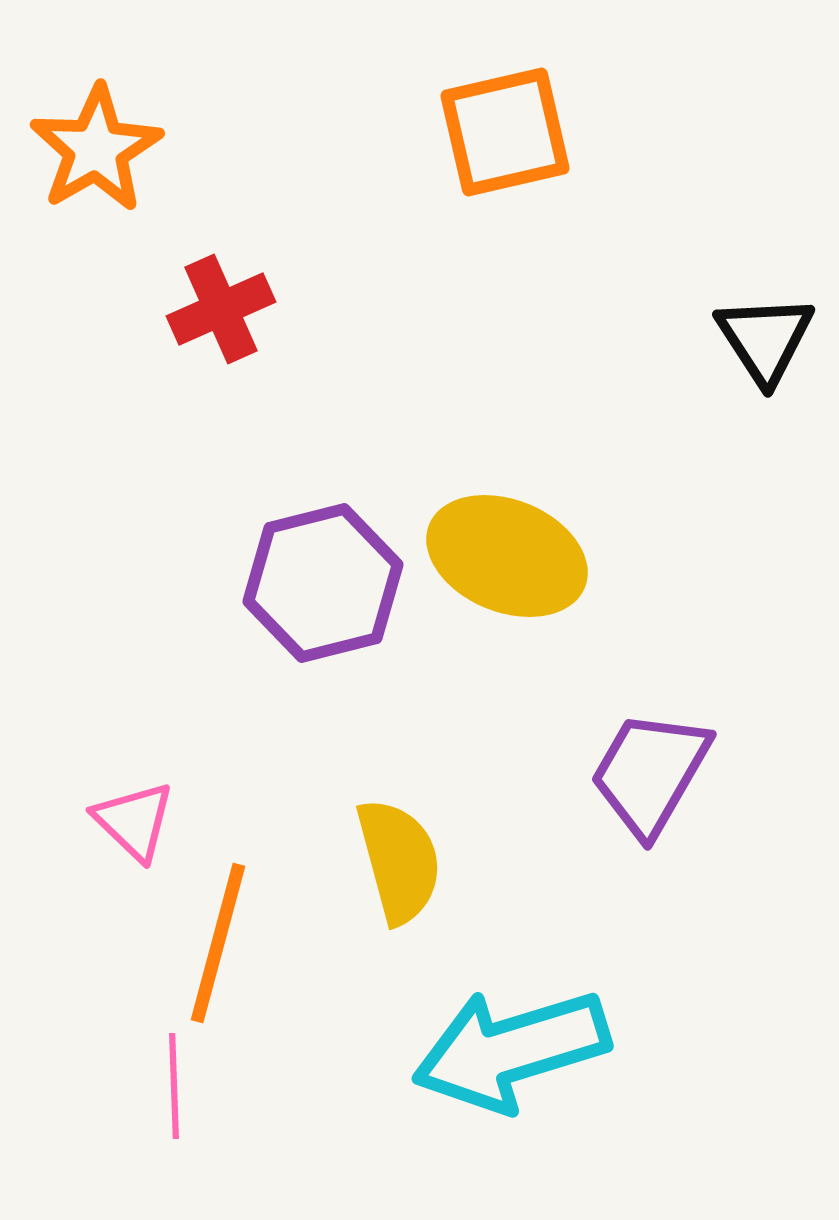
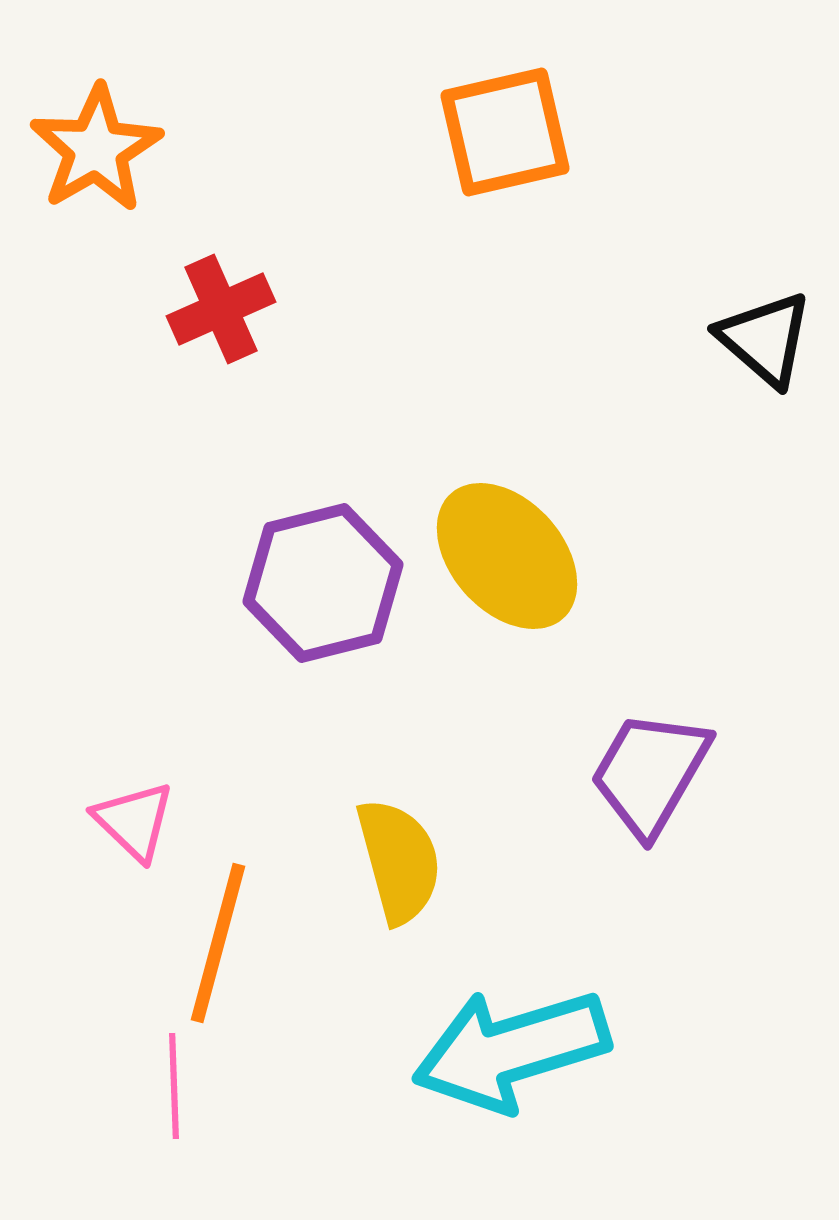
black triangle: rotated 16 degrees counterclockwise
yellow ellipse: rotated 26 degrees clockwise
